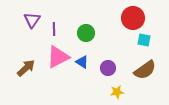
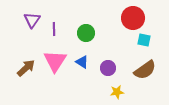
pink triangle: moved 3 px left, 4 px down; rotated 30 degrees counterclockwise
